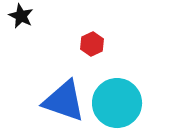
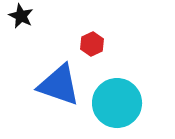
blue triangle: moved 5 px left, 16 px up
